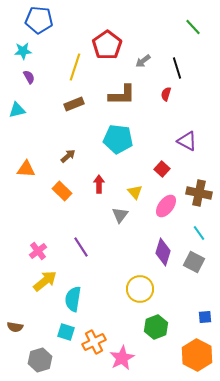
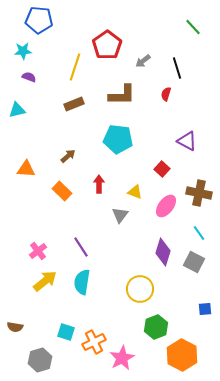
purple semicircle: rotated 40 degrees counterclockwise
yellow triangle: rotated 28 degrees counterclockwise
cyan semicircle: moved 9 px right, 17 px up
blue square: moved 8 px up
orange hexagon: moved 15 px left
